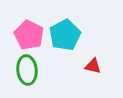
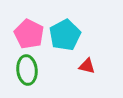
pink pentagon: moved 1 px up
red triangle: moved 6 px left
